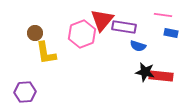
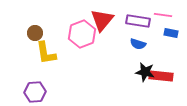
purple rectangle: moved 14 px right, 6 px up
blue semicircle: moved 2 px up
purple hexagon: moved 10 px right
